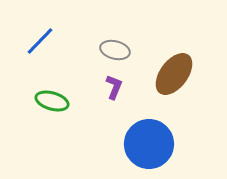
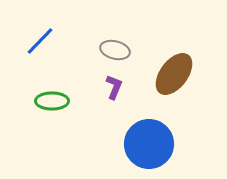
green ellipse: rotated 16 degrees counterclockwise
